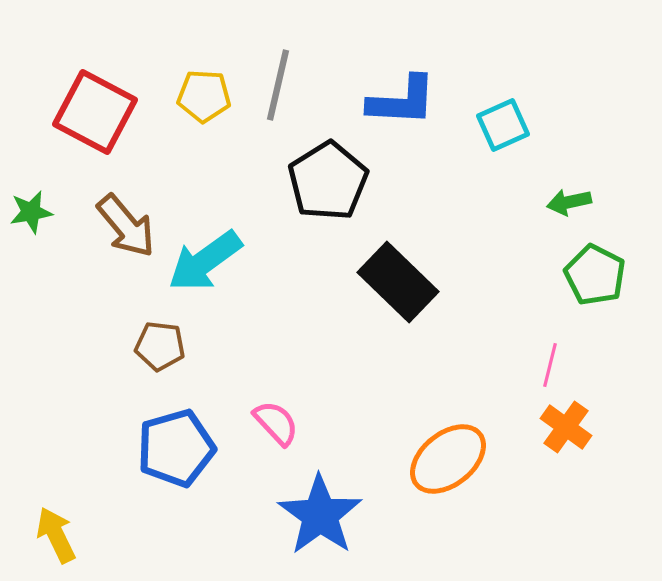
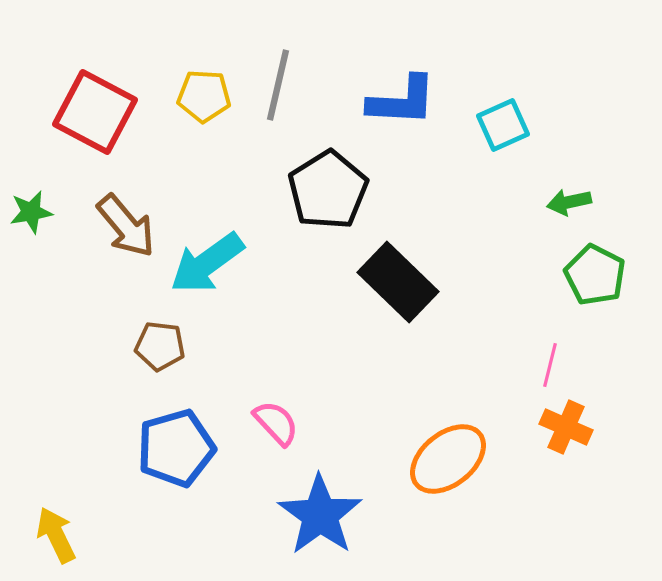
black pentagon: moved 9 px down
cyan arrow: moved 2 px right, 2 px down
orange cross: rotated 12 degrees counterclockwise
